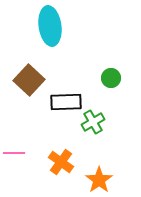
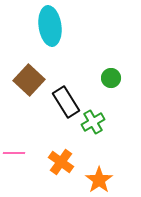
black rectangle: rotated 60 degrees clockwise
